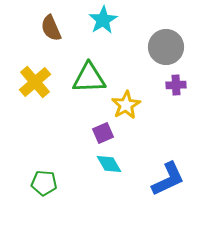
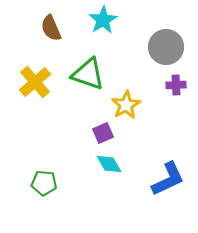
green triangle: moved 1 px left, 4 px up; rotated 21 degrees clockwise
